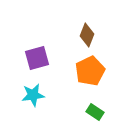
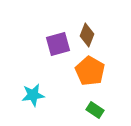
purple square: moved 21 px right, 14 px up
orange pentagon: rotated 16 degrees counterclockwise
green rectangle: moved 2 px up
